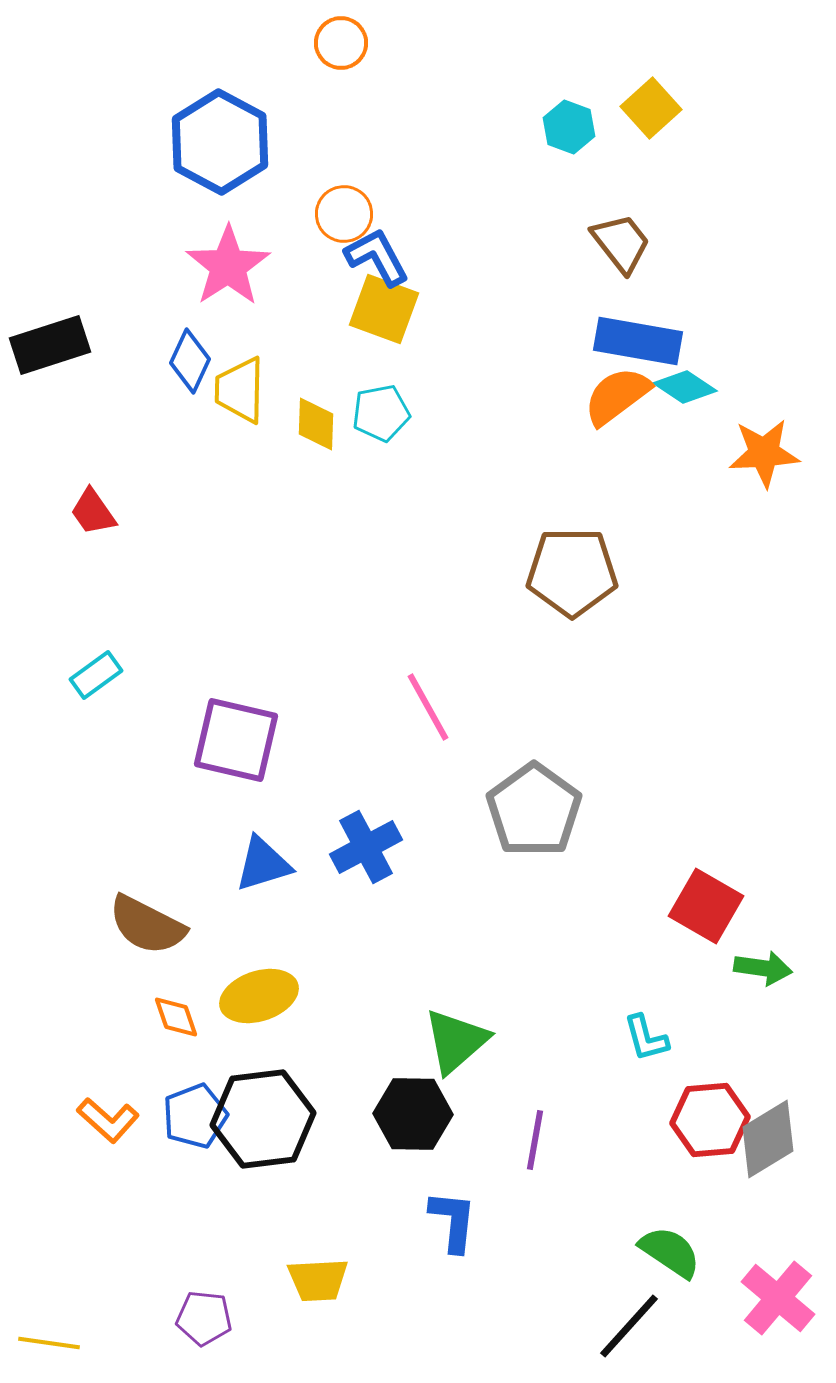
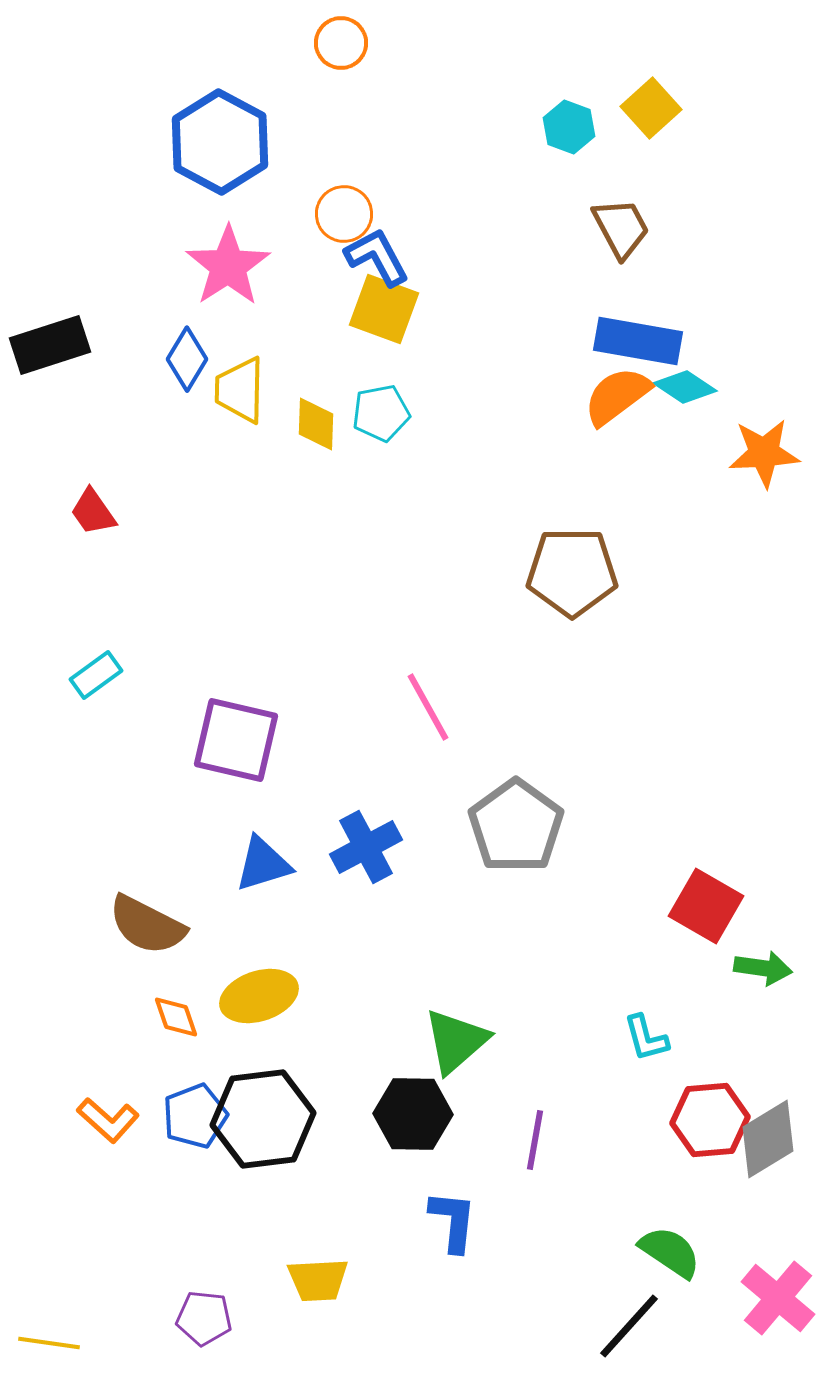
brown trapezoid at (621, 243): moved 15 px up; rotated 10 degrees clockwise
blue diamond at (190, 361): moved 3 px left, 2 px up; rotated 6 degrees clockwise
gray pentagon at (534, 810): moved 18 px left, 16 px down
